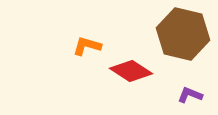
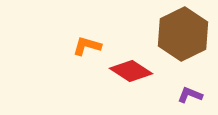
brown hexagon: rotated 21 degrees clockwise
